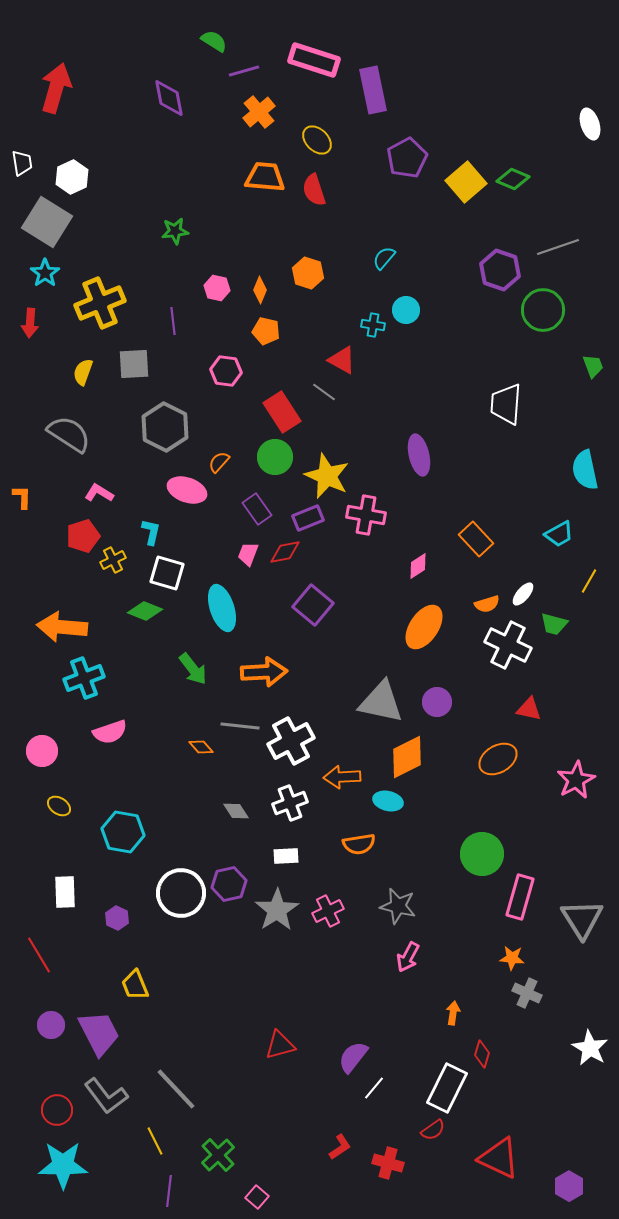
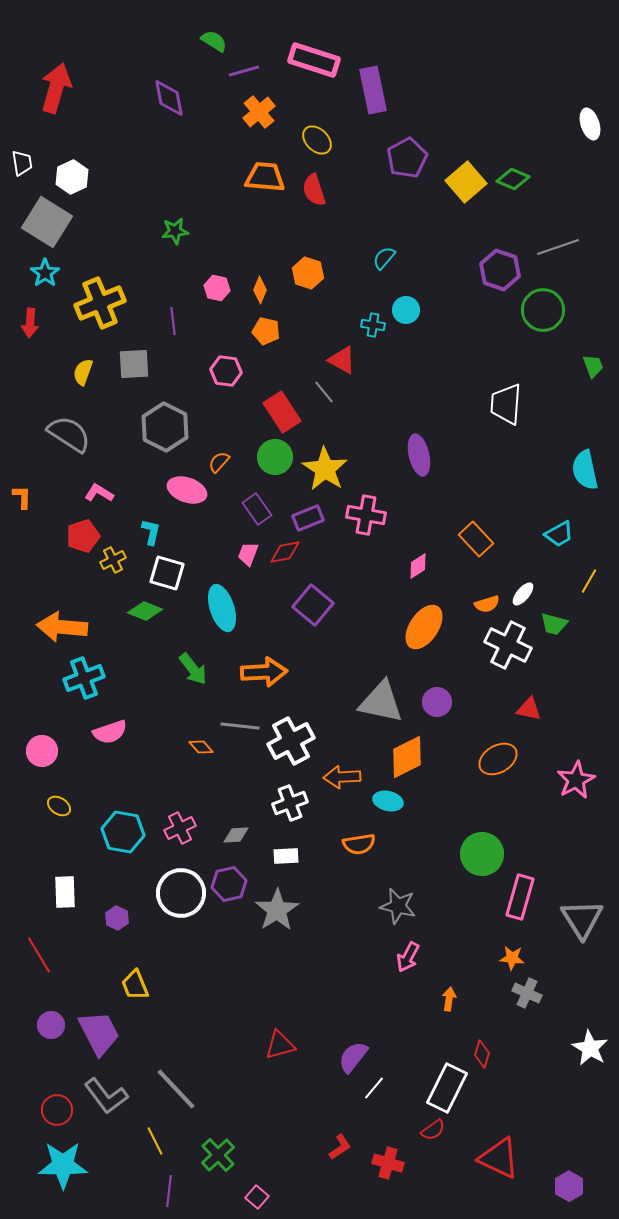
gray line at (324, 392): rotated 15 degrees clockwise
yellow star at (327, 476): moved 2 px left, 7 px up; rotated 9 degrees clockwise
gray diamond at (236, 811): moved 24 px down; rotated 60 degrees counterclockwise
pink cross at (328, 911): moved 148 px left, 83 px up
orange arrow at (453, 1013): moved 4 px left, 14 px up
